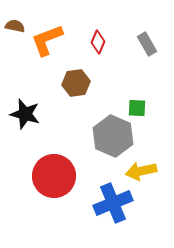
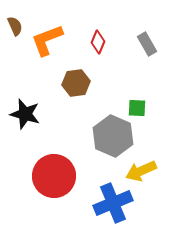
brown semicircle: rotated 54 degrees clockwise
yellow arrow: rotated 12 degrees counterclockwise
